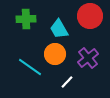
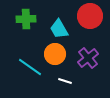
white line: moved 2 px left, 1 px up; rotated 64 degrees clockwise
